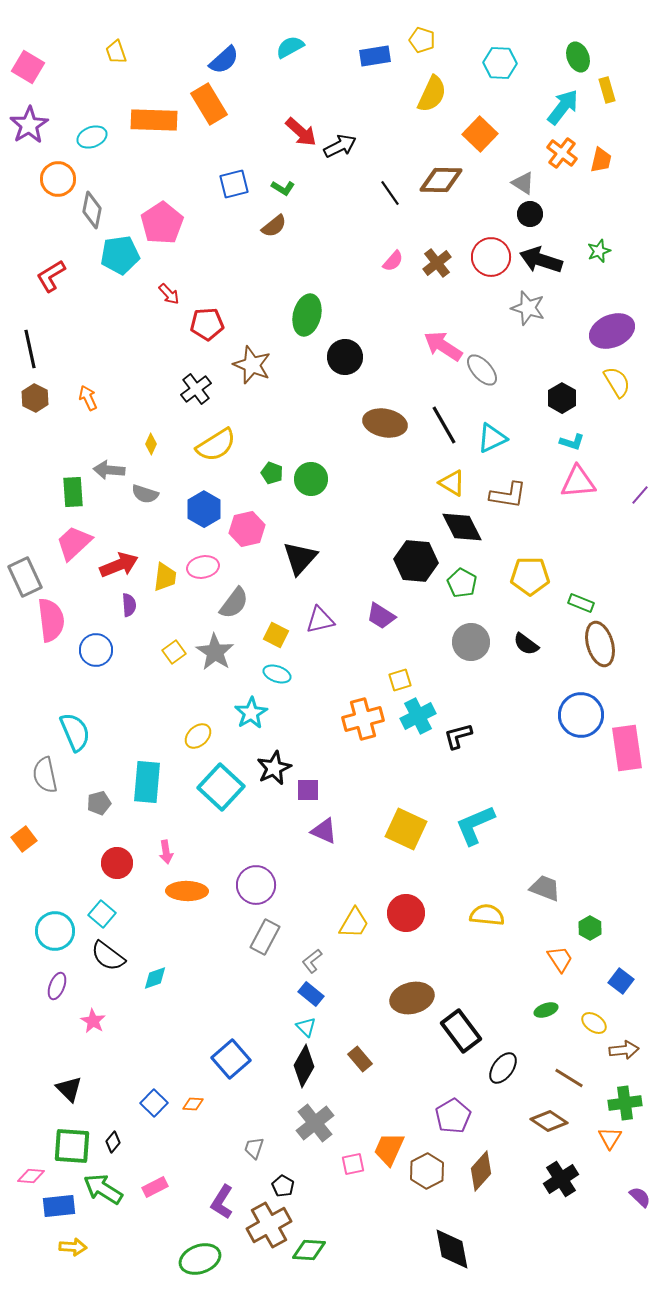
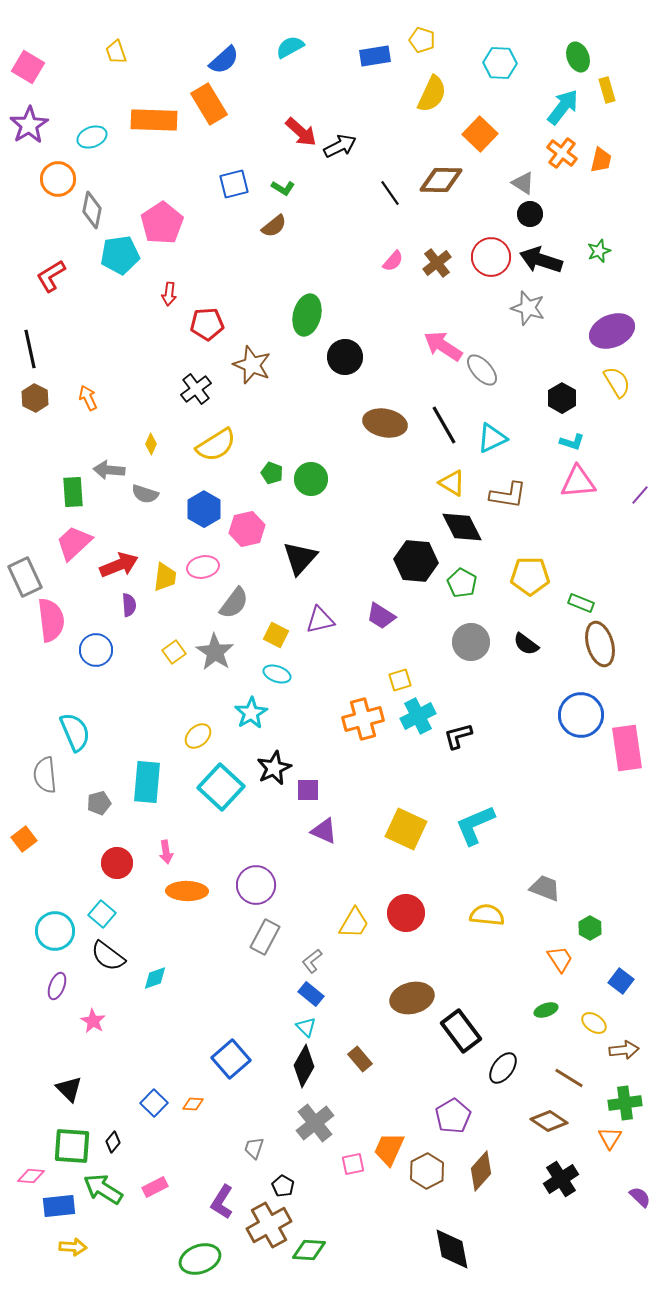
red arrow at (169, 294): rotated 50 degrees clockwise
gray semicircle at (45, 775): rotated 6 degrees clockwise
